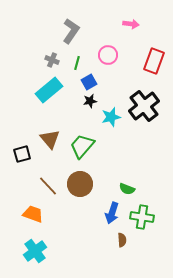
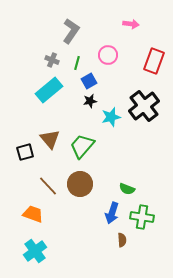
blue square: moved 1 px up
black square: moved 3 px right, 2 px up
